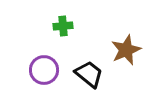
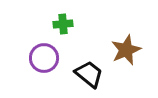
green cross: moved 2 px up
purple circle: moved 12 px up
